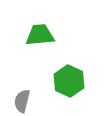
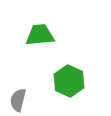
gray semicircle: moved 4 px left, 1 px up
